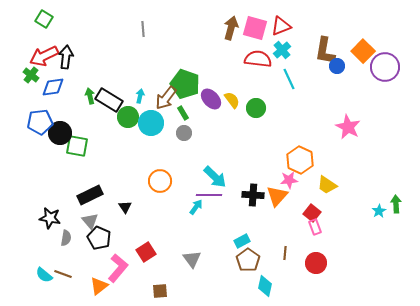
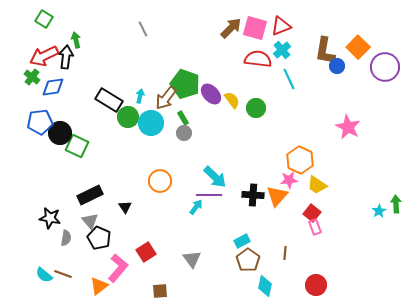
brown arrow at (231, 28): rotated 30 degrees clockwise
gray line at (143, 29): rotated 21 degrees counterclockwise
orange square at (363, 51): moved 5 px left, 4 px up
green cross at (31, 75): moved 1 px right, 2 px down
green arrow at (90, 96): moved 14 px left, 56 px up
purple ellipse at (211, 99): moved 5 px up
green rectangle at (183, 113): moved 5 px down
green square at (77, 146): rotated 15 degrees clockwise
yellow trapezoid at (327, 185): moved 10 px left
red circle at (316, 263): moved 22 px down
